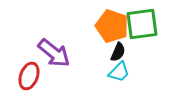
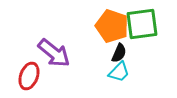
black semicircle: moved 1 px right, 1 px down
